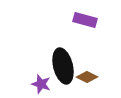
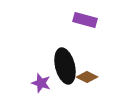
black ellipse: moved 2 px right
purple star: moved 1 px up
